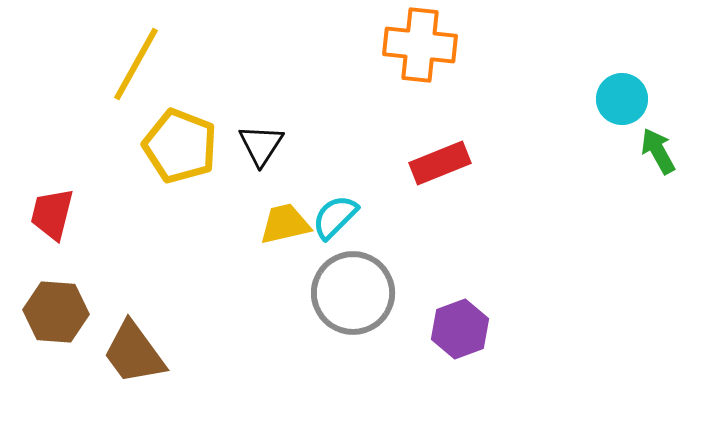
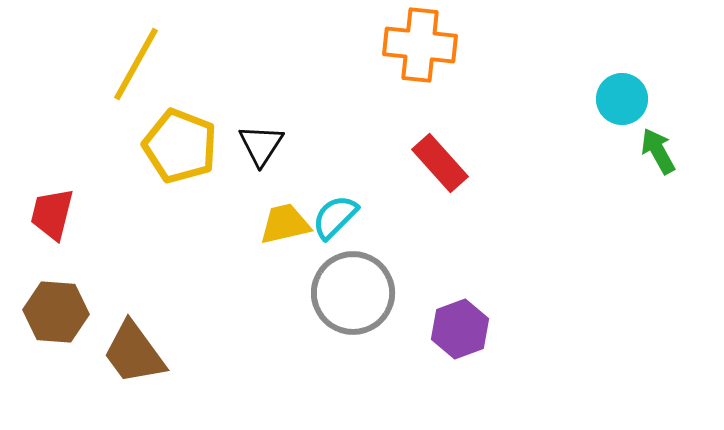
red rectangle: rotated 70 degrees clockwise
